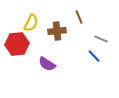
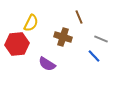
brown cross: moved 6 px right, 6 px down; rotated 24 degrees clockwise
